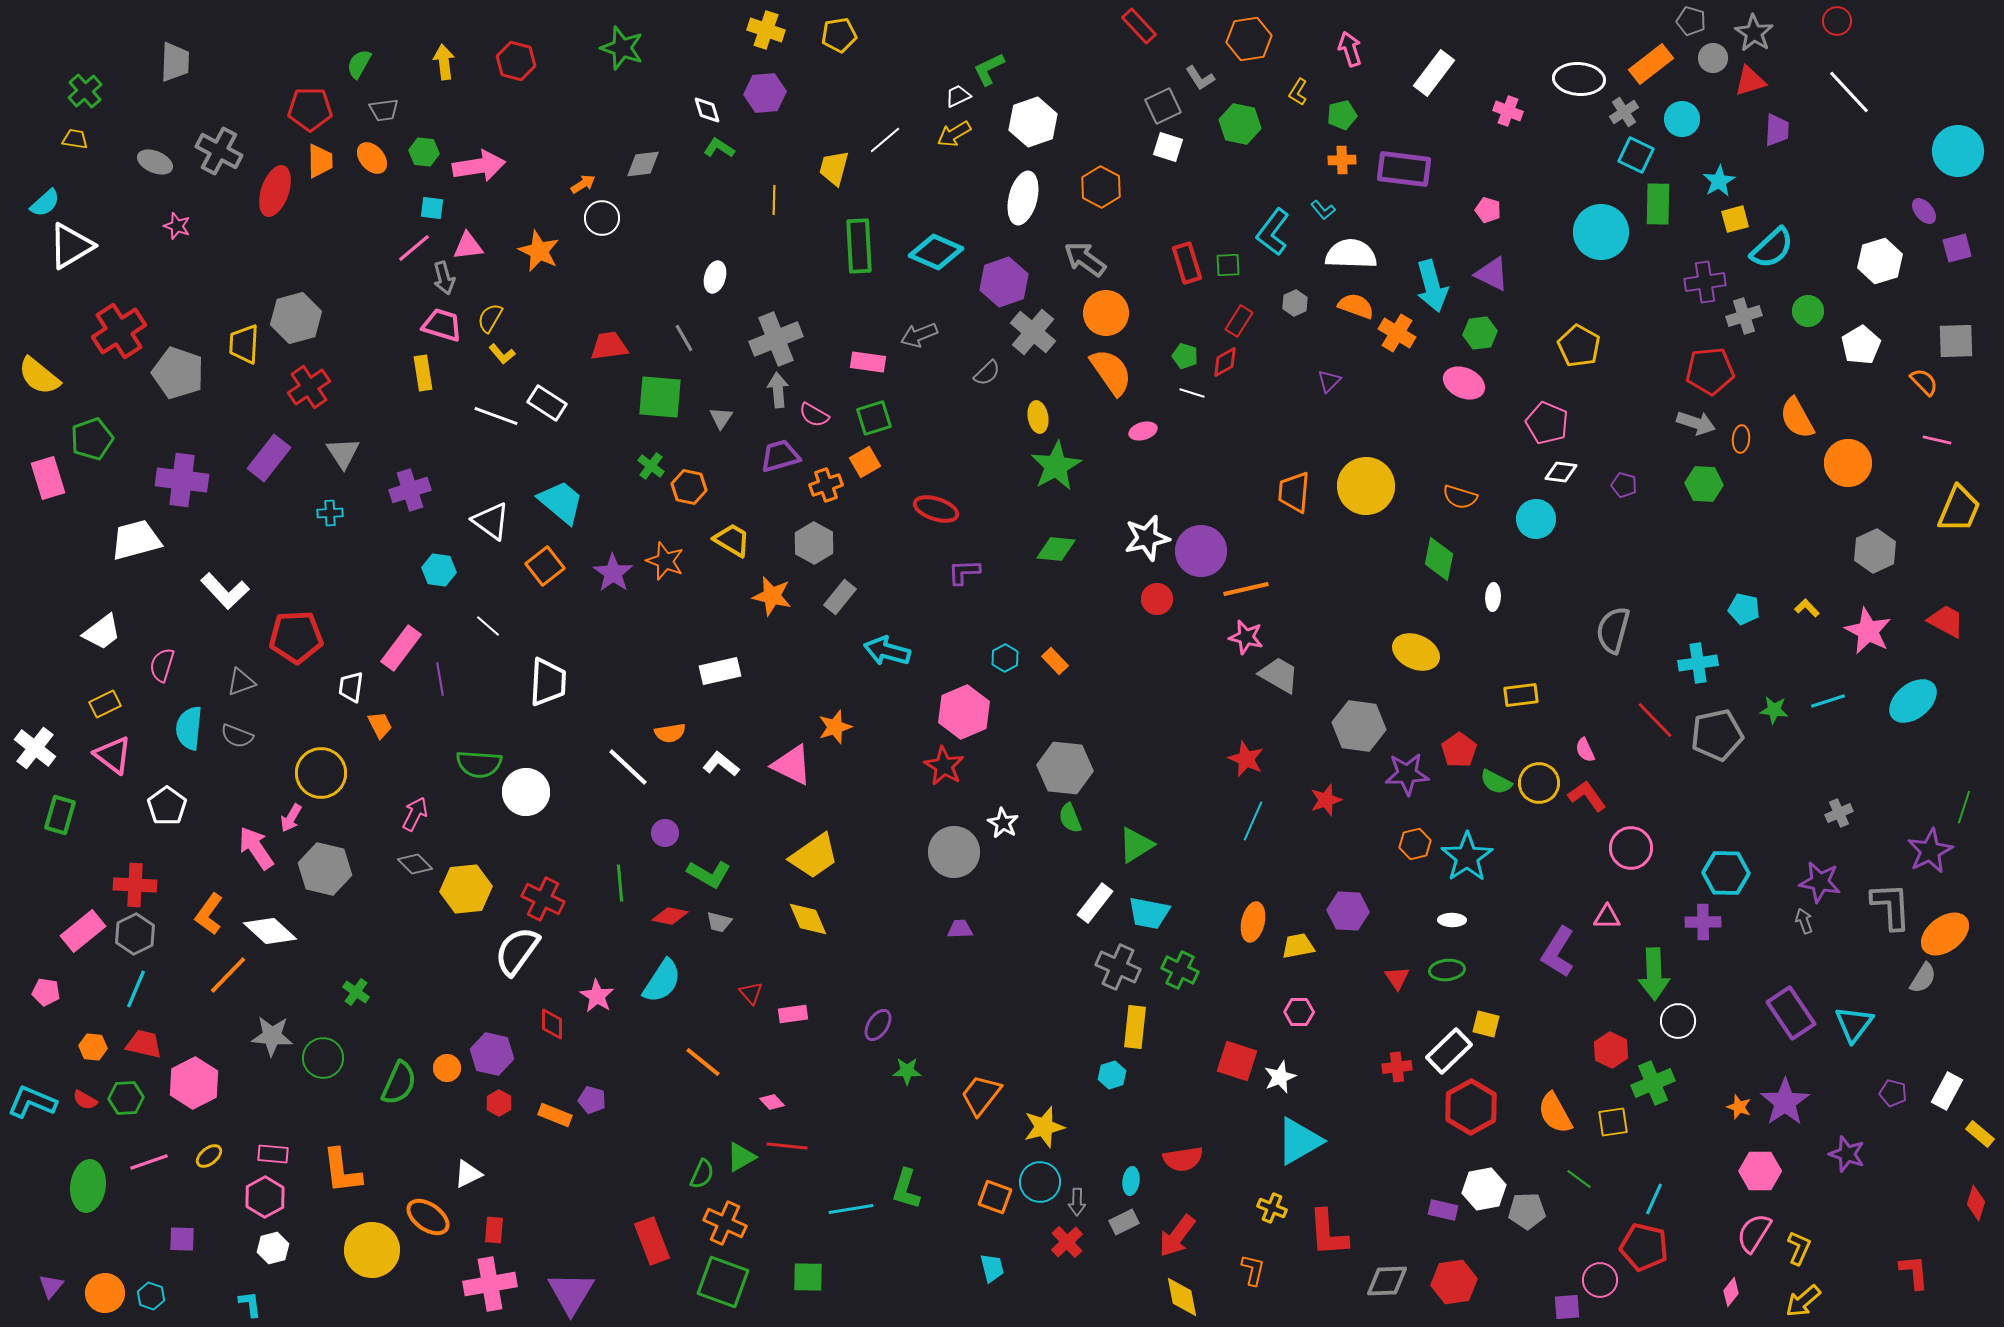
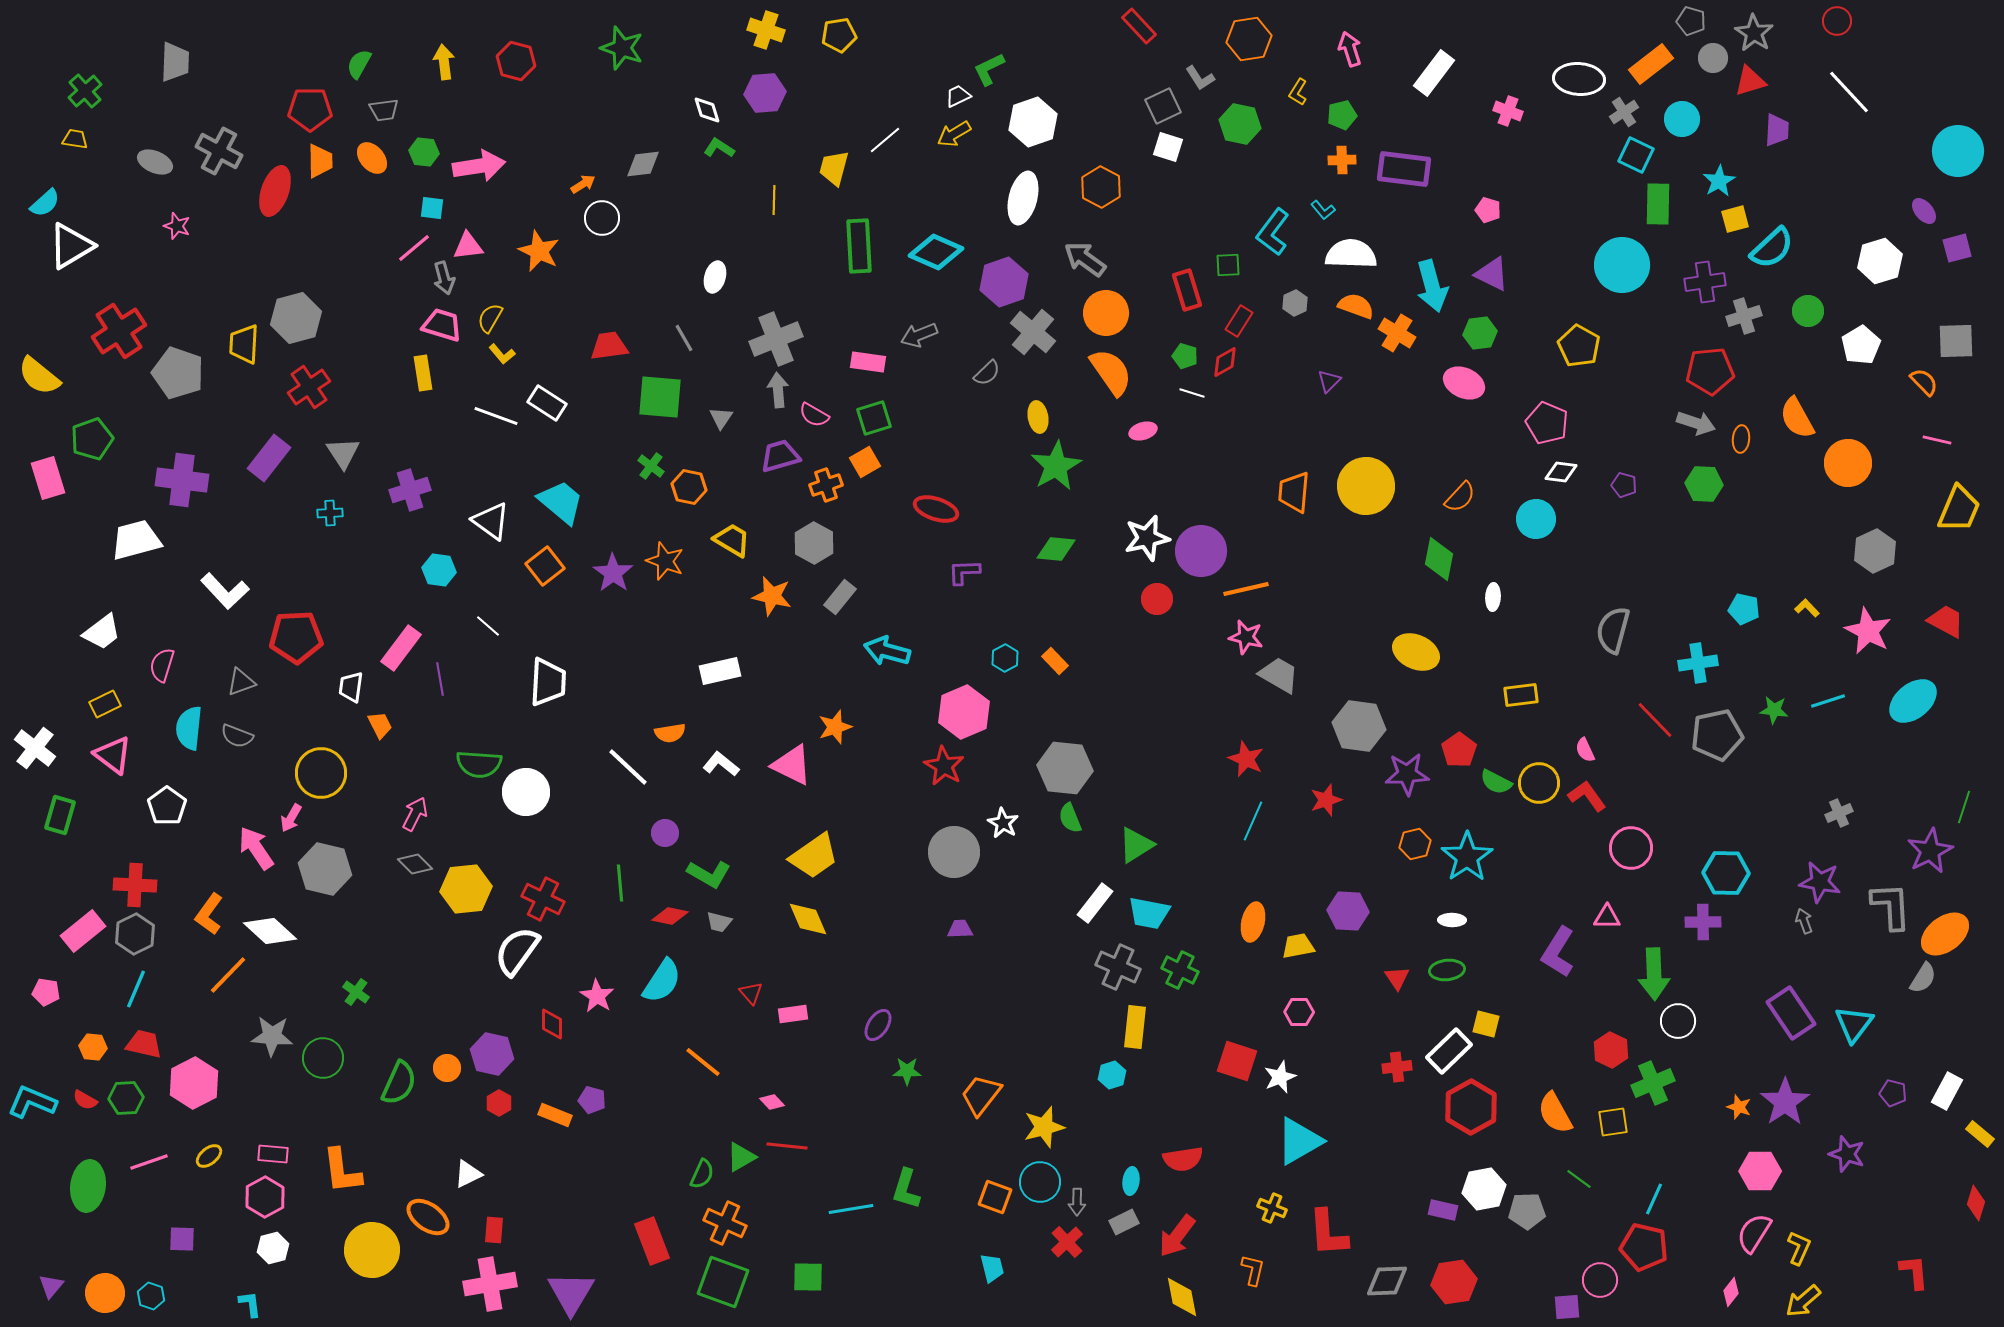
cyan circle at (1601, 232): moved 21 px right, 33 px down
red rectangle at (1187, 263): moved 27 px down
orange semicircle at (1460, 497): rotated 64 degrees counterclockwise
